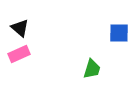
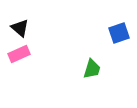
blue square: rotated 20 degrees counterclockwise
